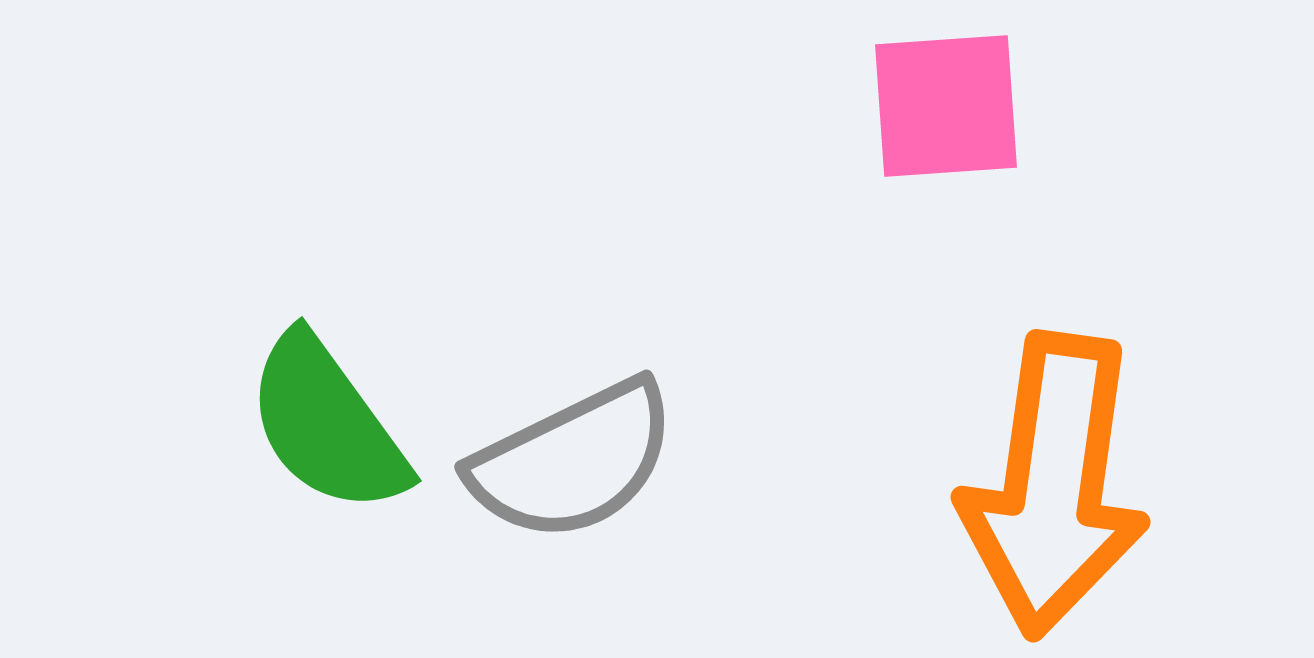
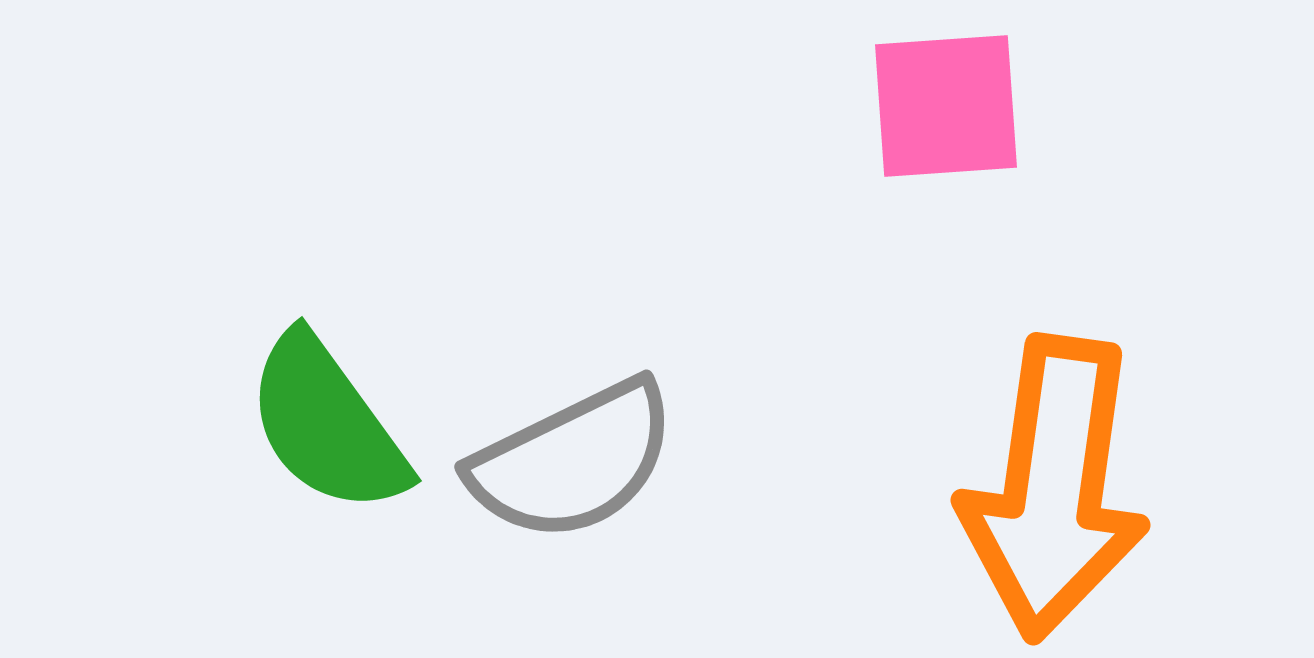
orange arrow: moved 3 px down
